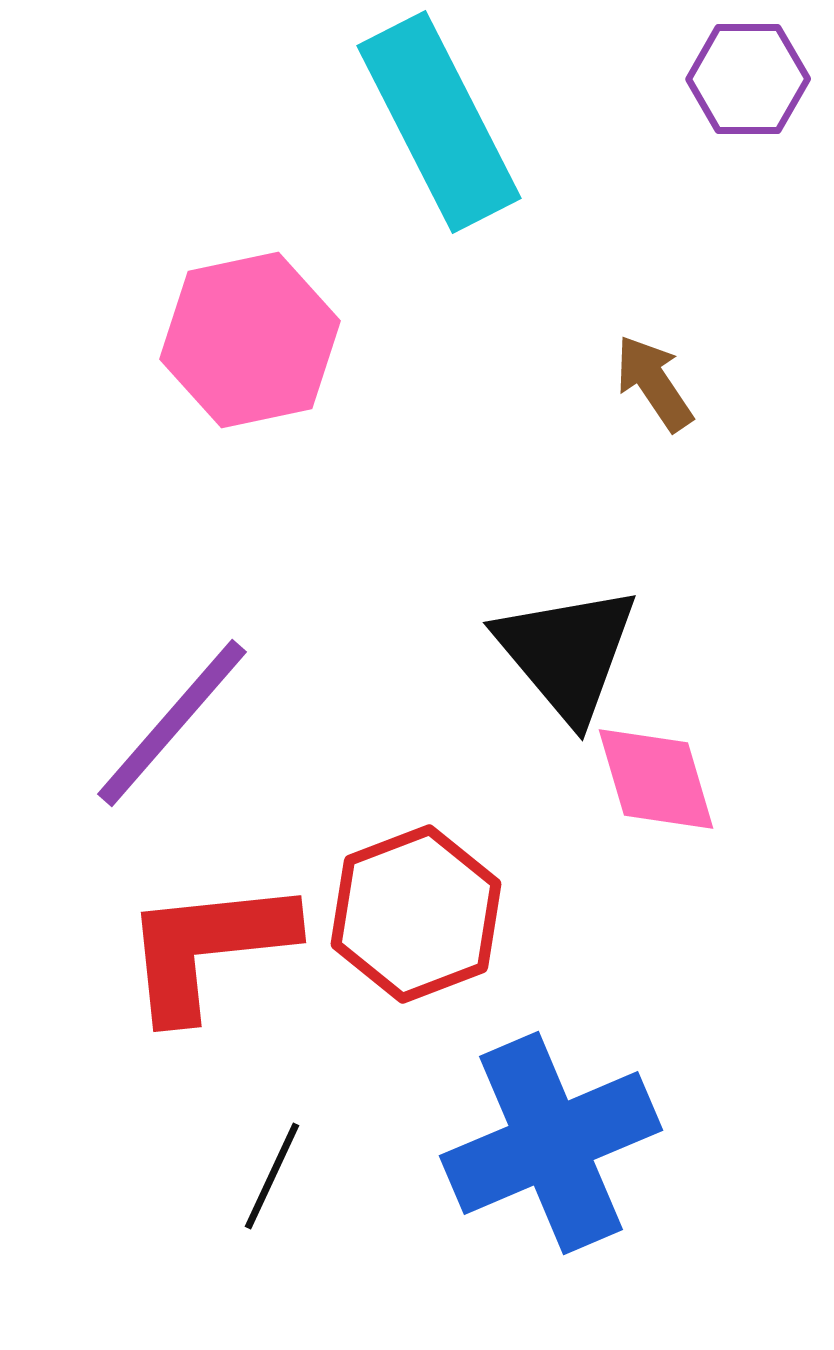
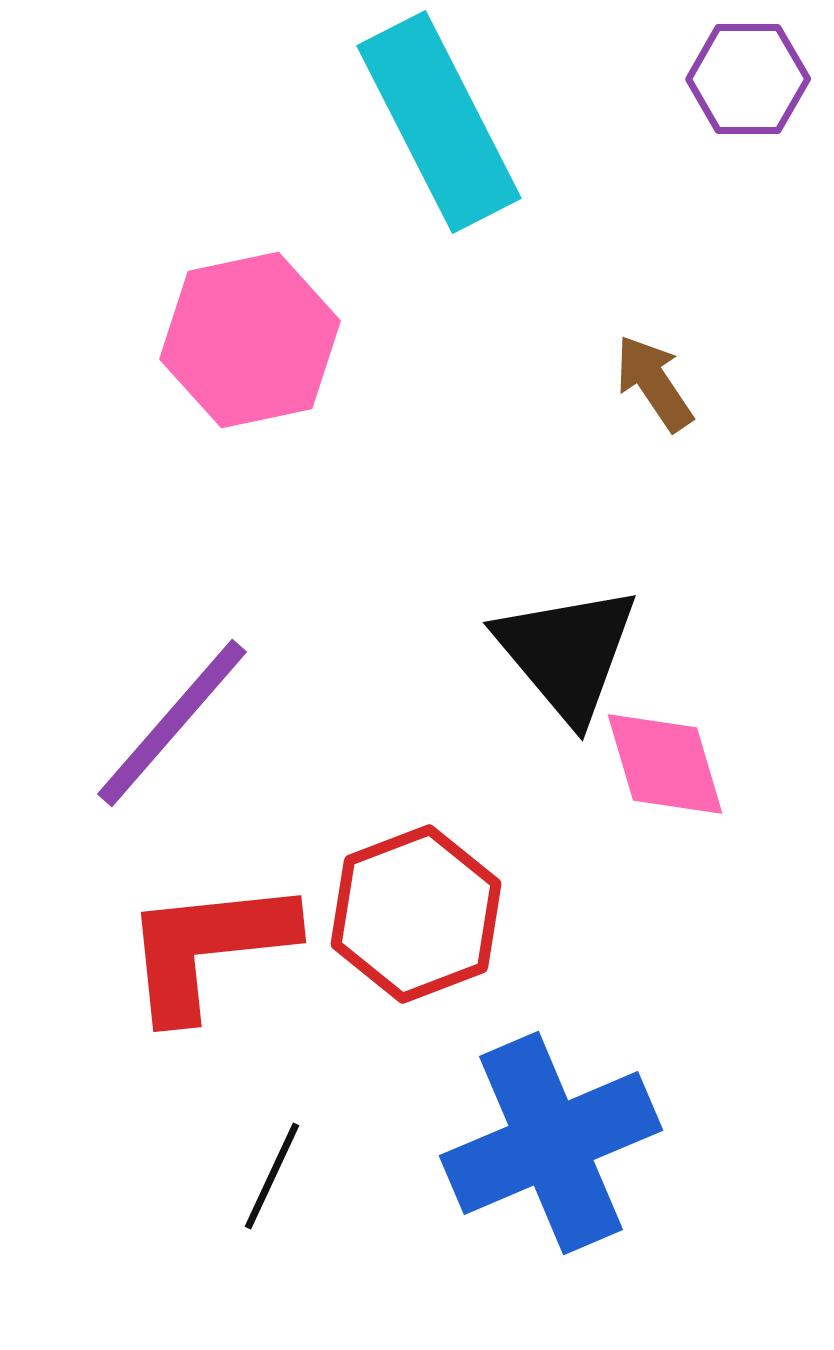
pink diamond: moved 9 px right, 15 px up
